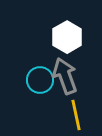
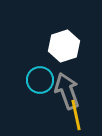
white hexagon: moved 3 px left, 9 px down; rotated 12 degrees clockwise
gray arrow: moved 2 px right, 15 px down
